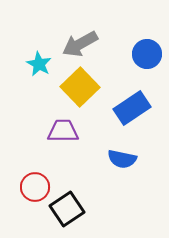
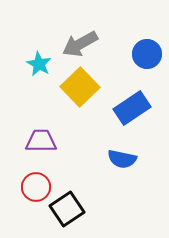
purple trapezoid: moved 22 px left, 10 px down
red circle: moved 1 px right
